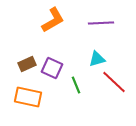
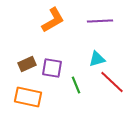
purple line: moved 1 px left, 2 px up
purple square: rotated 15 degrees counterclockwise
red line: moved 2 px left
